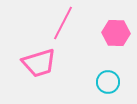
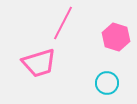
pink hexagon: moved 4 px down; rotated 16 degrees clockwise
cyan circle: moved 1 px left, 1 px down
